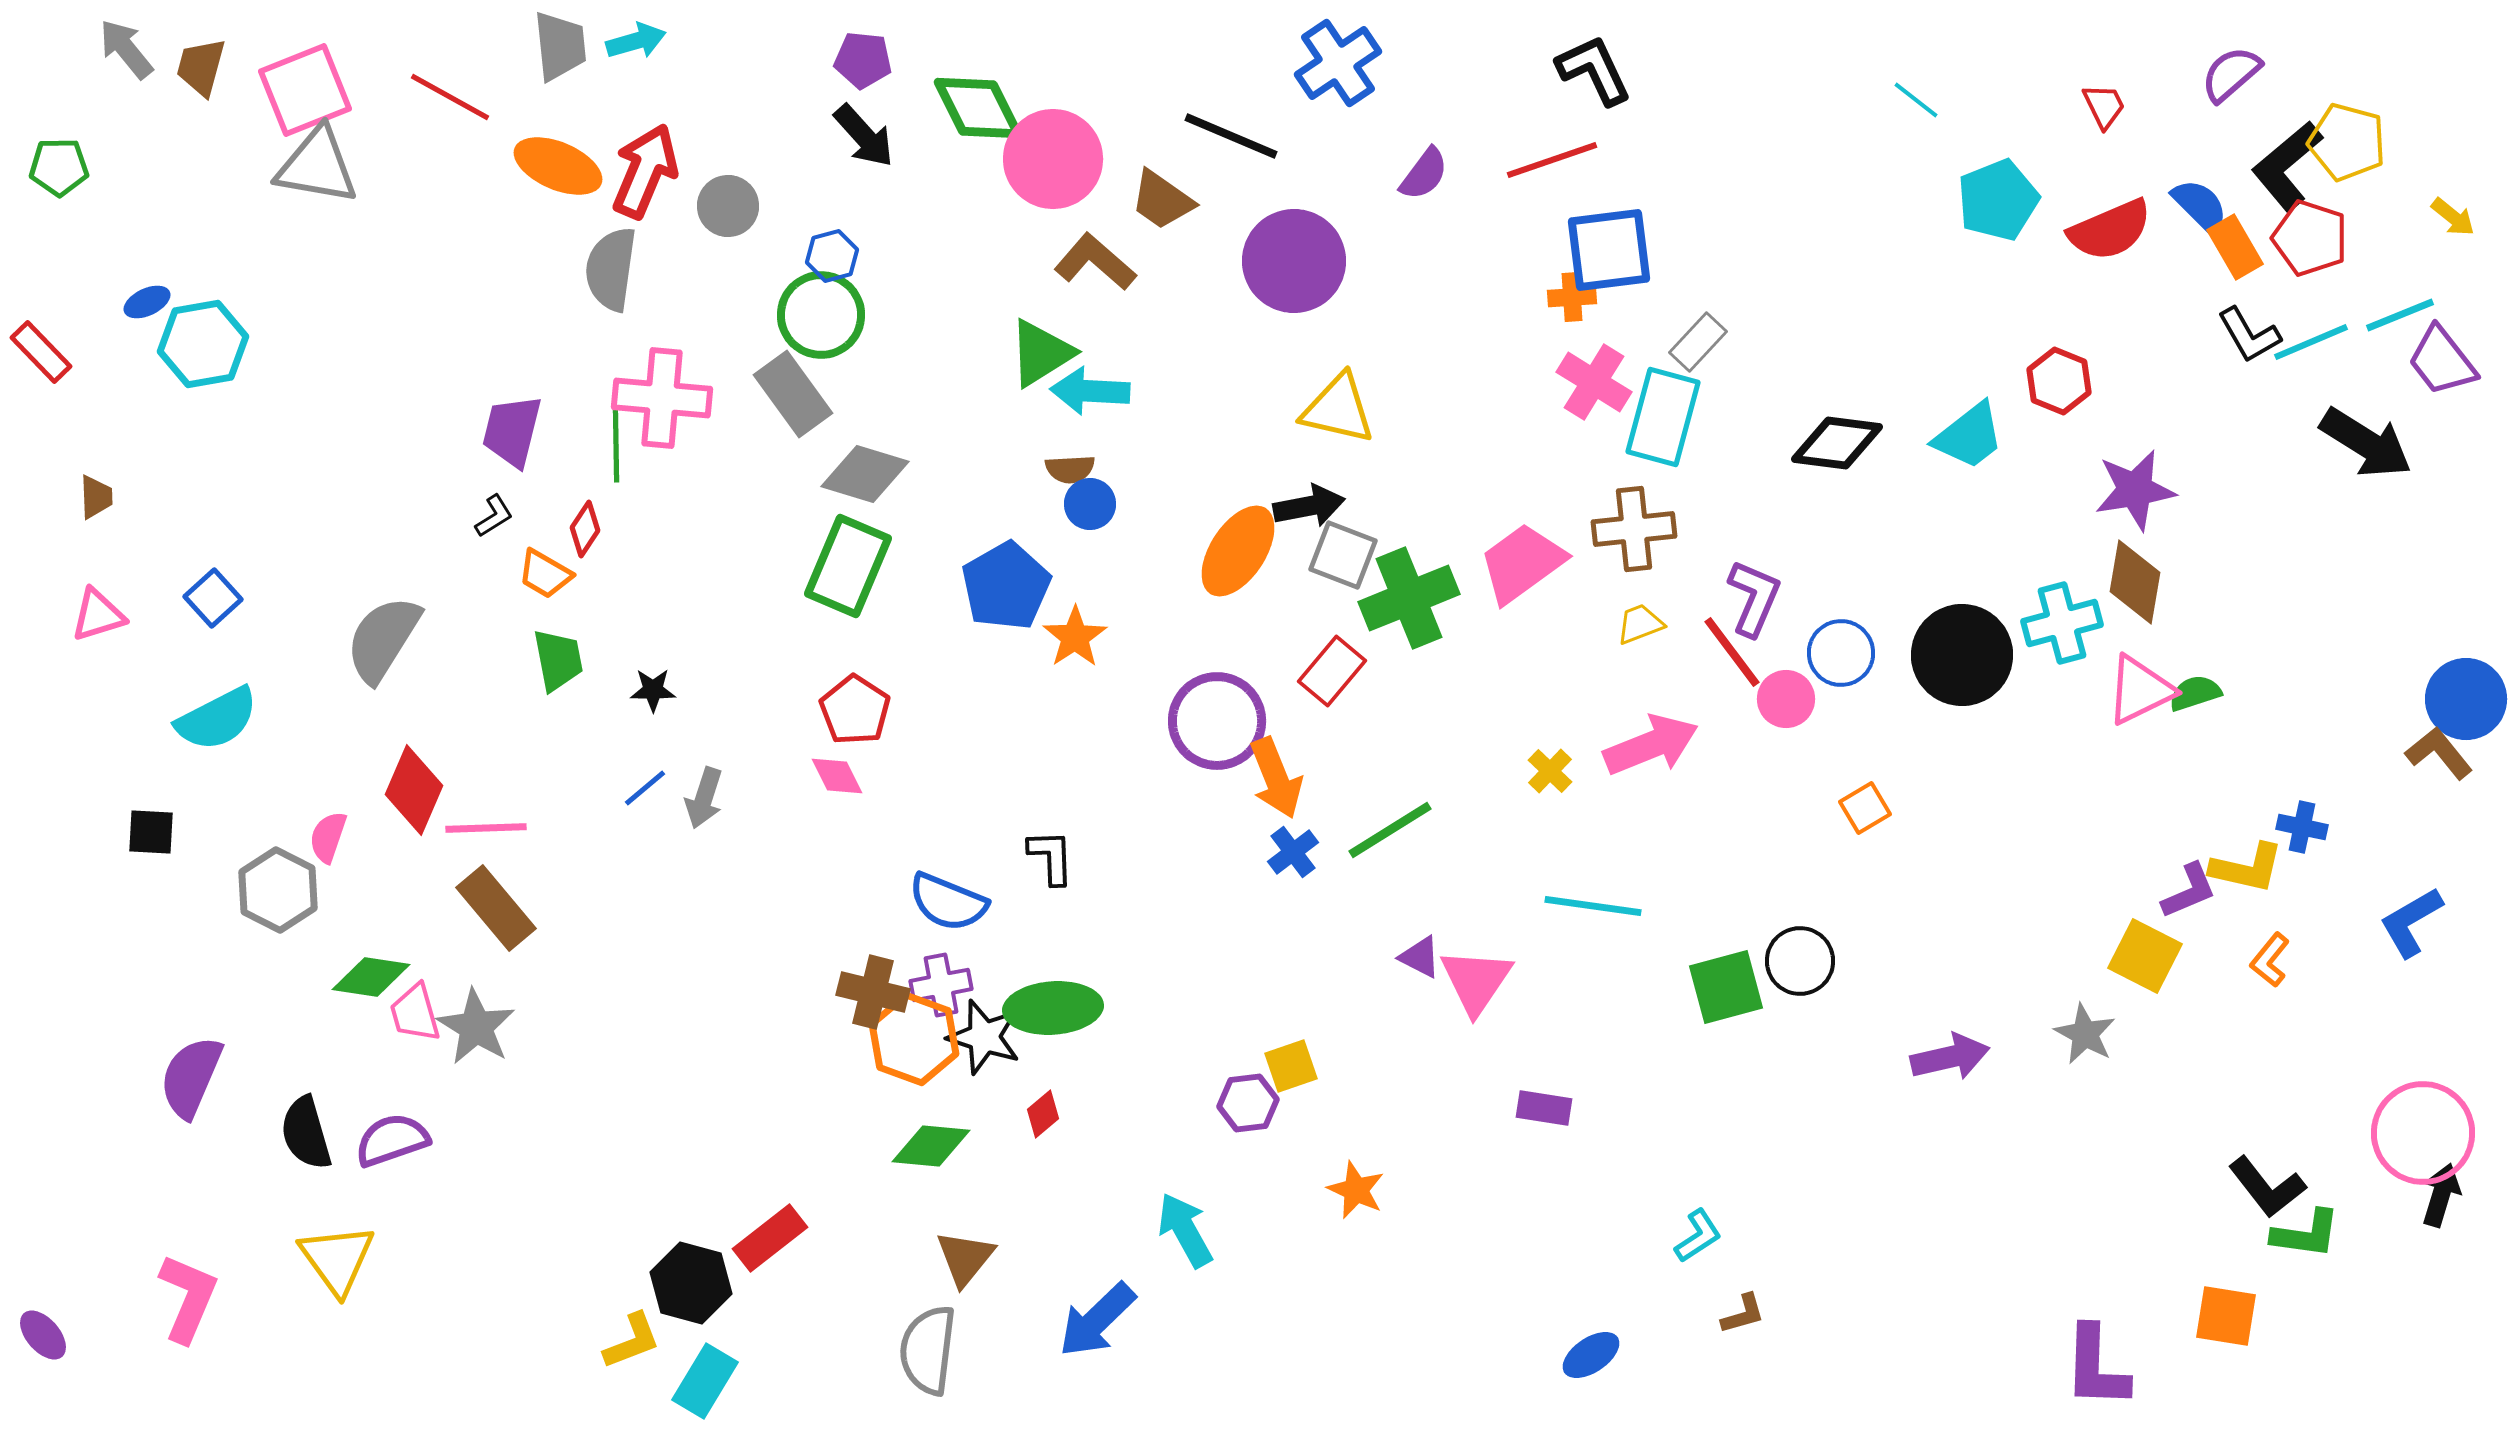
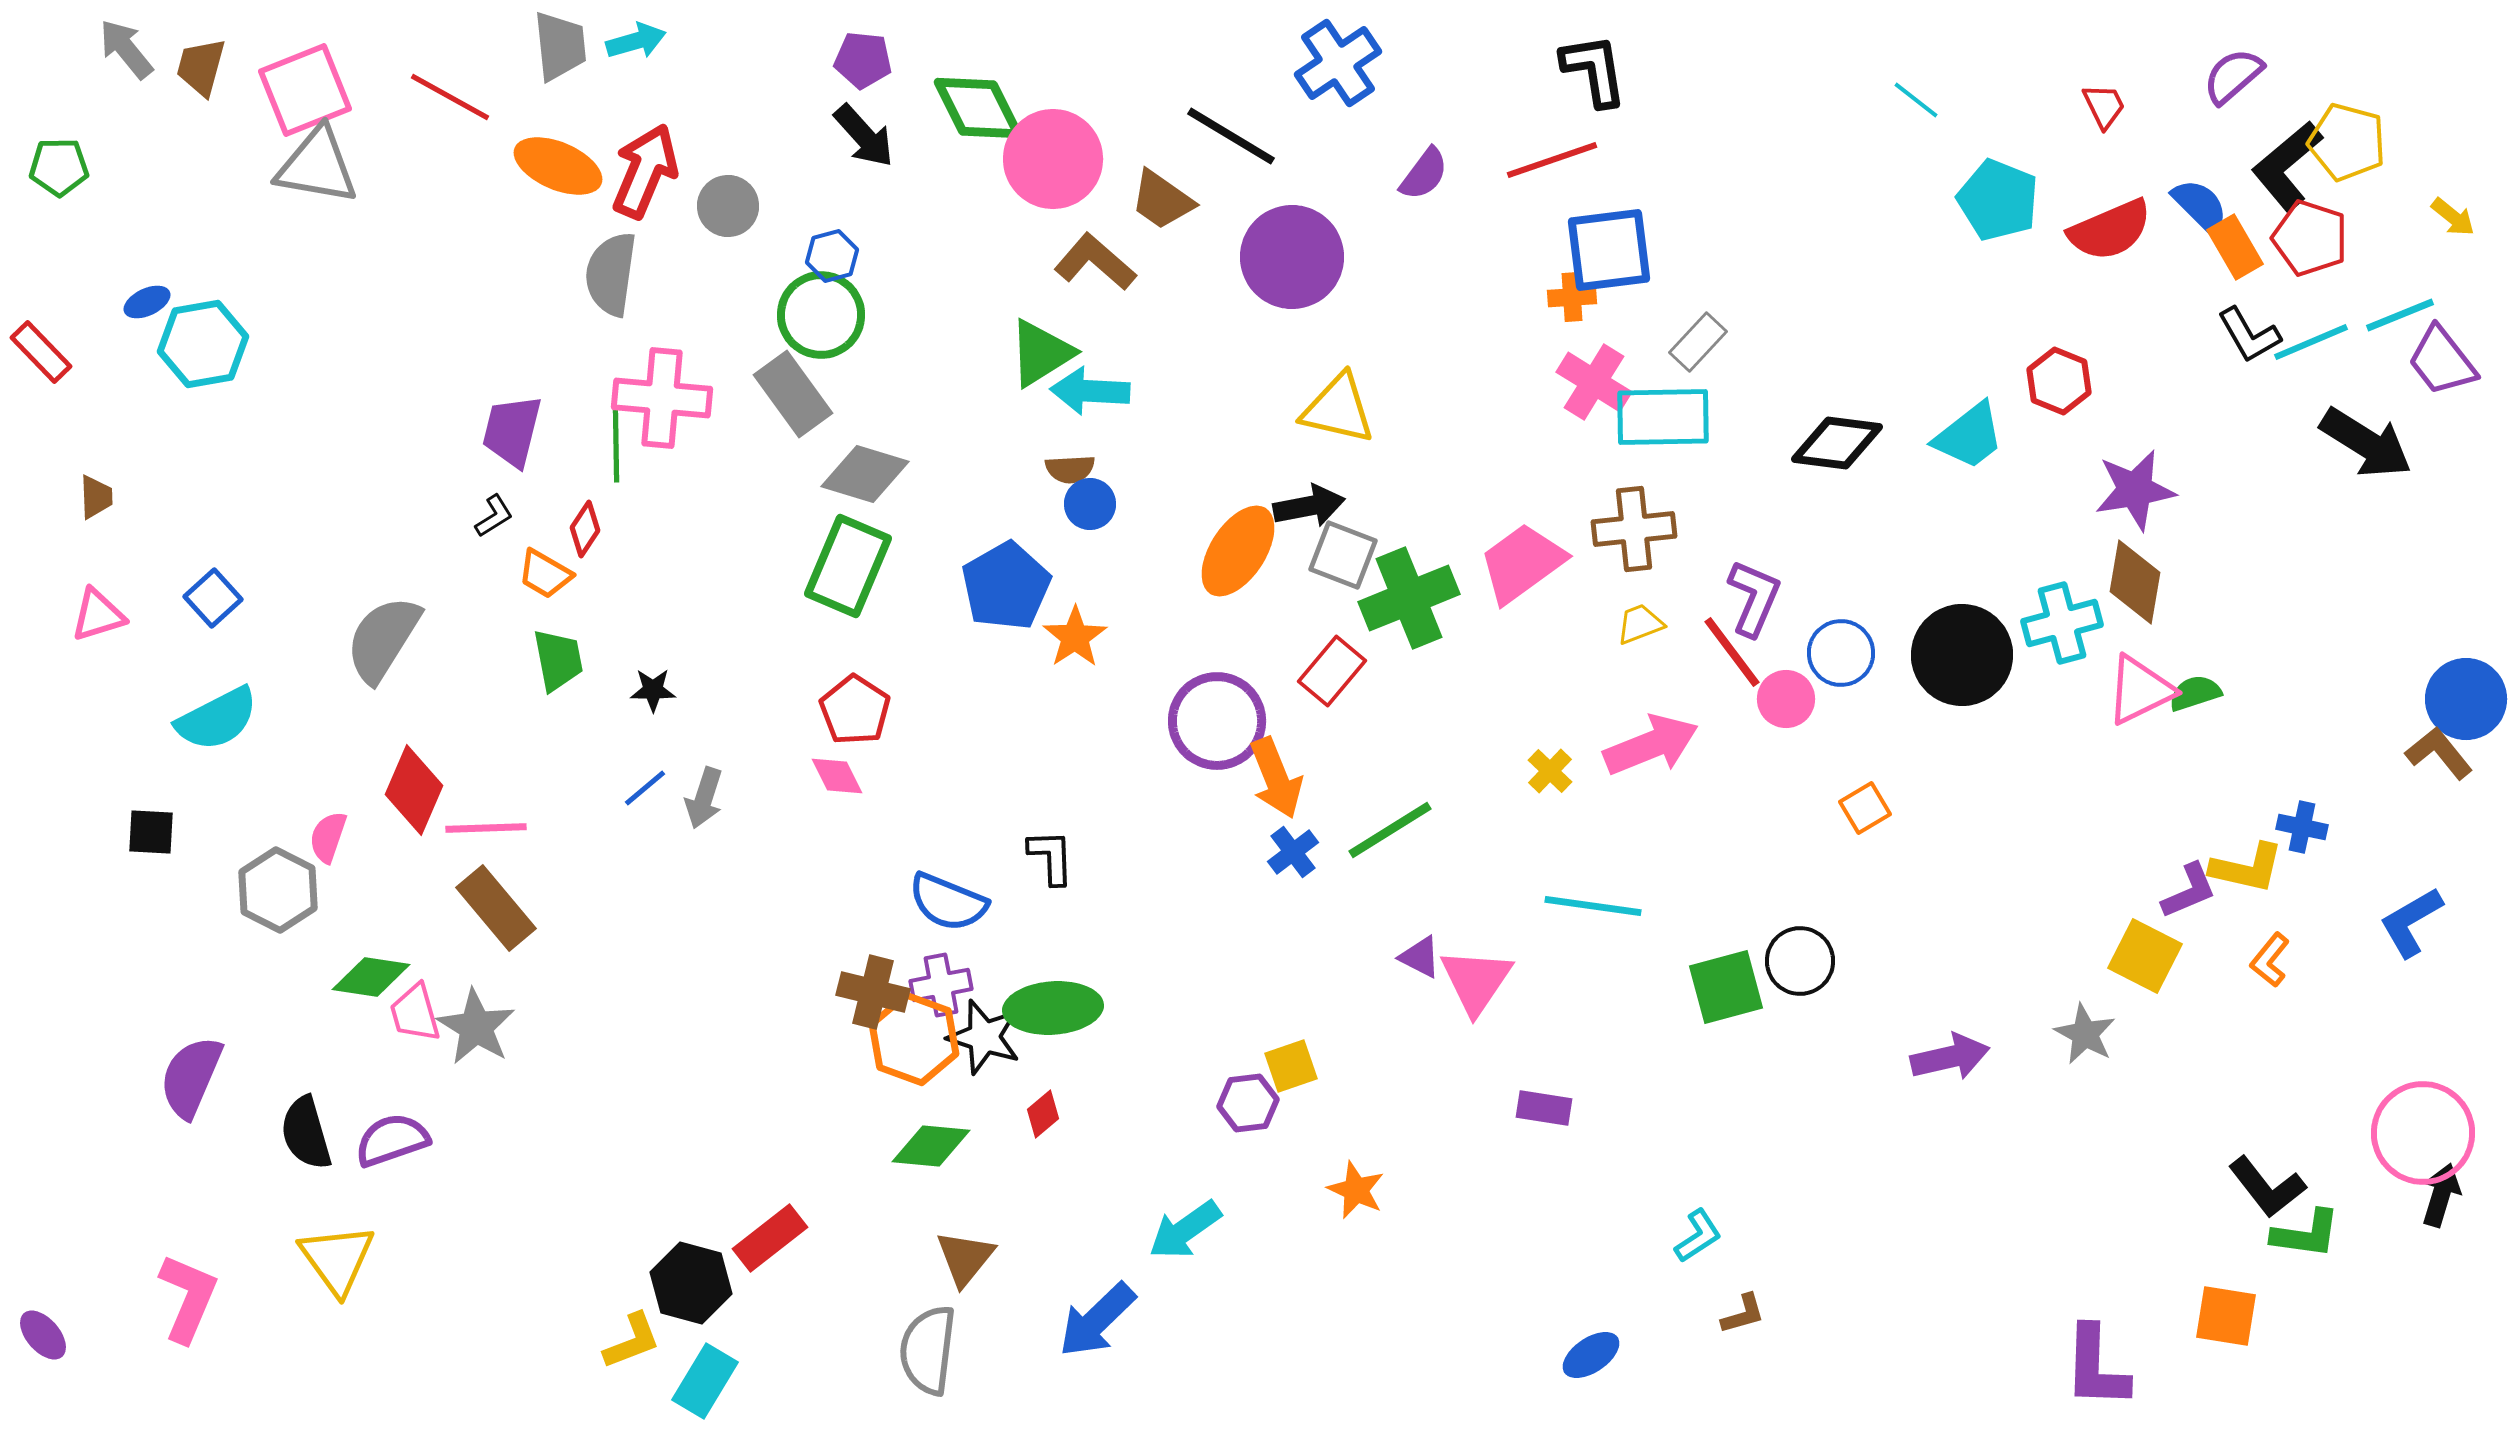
black L-shape at (1594, 70): rotated 16 degrees clockwise
purple semicircle at (2231, 74): moved 2 px right, 2 px down
black line at (1231, 136): rotated 8 degrees clockwise
cyan pentagon at (1998, 200): rotated 28 degrees counterclockwise
purple circle at (1294, 261): moved 2 px left, 4 px up
gray semicircle at (611, 269): moved 5 px down
cyan rectangle at (1663, 417): rotated 74 degrees clockwise
cyan arrow at (1185, 1230): rotated 96 degrees counterclockwise
